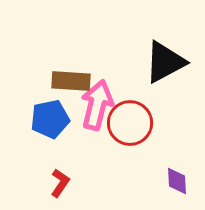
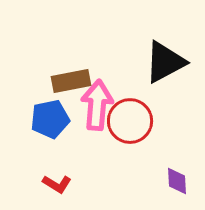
brown rectangle: rotated 15 degrees counterclockwise
pink arrow: rotated 9 degrees counterclockwise
red circle: moved 2 px up
red L-shape: moved 3 px left, 1 px down; rotated 88 degrees clockwise
